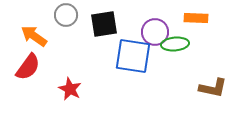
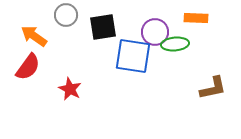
black square: moved 1 px left, 3 px down
brown L-shape: rotated 24 degrees counterclockwise
